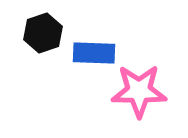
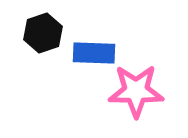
pink star: moved 3 px left
